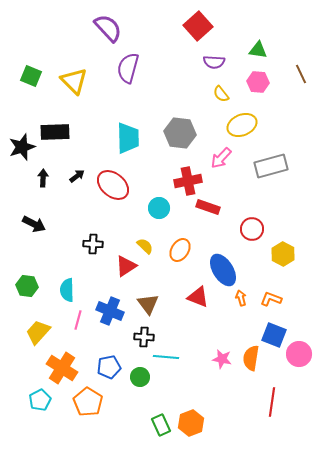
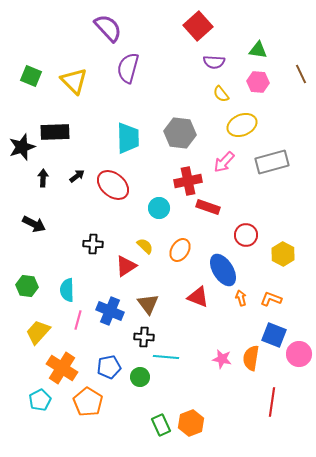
pink arrow at (221, 158): moved 3 px right, 4 px down
gray rectangle at (271, 166): moved 1 px right, 4 px up
red circle at (252, 229): moved 6 px left, 6 px down
